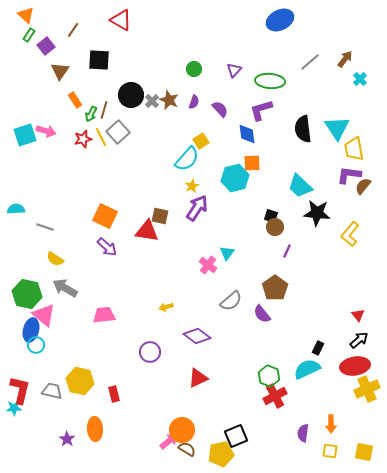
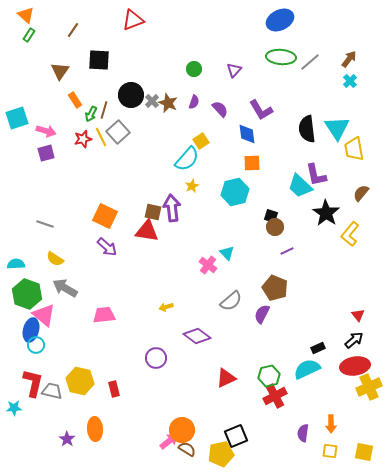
red triangle at (121, 20): moved 12 px right; rotated 50 degrees counterclockwise
purple square at (46, 46): moved 107 px down; rotated 24 degrees clockwise
brown arrow at (345, 59): moved 4 px right
cyan cross at (360, 79): moved 10 px left, 2 px down
green ellipse at (270, 81): moved 11 px right, 24 px up
brown star at (169, 100): moved 1 px left, 3 px down
purple L-shape at (261, 110): rotated 105 degrees counterclockwise
black semicircle at (303, 129): moved 4 px right
cyan square at (25, 135): moved 8 px left, 17 px up
purple L-shape at (349, 175): moved 33 px left; rotated 110 degrees counterclockwise
cyan hexagon at (235, 178): moved 14 px down
brown semicircle at (363, 186): moved 2 px left, 7 px down
purple arrow at (197, 208): moved 25 px left; rotated 40 degrees counterclockwise
cyan semicircle at (16, 209): moved 55 px down
black star at (317, 213): moved 9 px right; rotated 28 degrees clockwise
brown square at (160, 216): moved 7 px left, 4 px up
gray line at (45, 227): moved 3 px up
purple line at (287, 251): rotated 40 degrees clockwise
cyan triangle at (227, 253): rotated 21 degrees counterclockwise
brown pentagon at (275, 288): rotated 15 degrees counterclockwise
green hexagon at (27, 294): rotated 8 degrees clockwise
purple semicircle at (262, 314): rotated 66 degrees clockwise
black arrow at (359, 340): moved 5 px left
black rectangle at (318, 348): rotated 40 degrees clockwise
purple circle at (150, 352): moved 6 px right, 6 px down
green hexagon at (269, 376): rotated 25 degrees clockwise
red triangle at (198, 378): moved 28 px right
yellow cross at (367, 389): moved 2 px right, 2 px up
red L-shape at (20, 390): moved 13 px right, 7 px up
red rectangle at (114, 394): moved 5 px up
